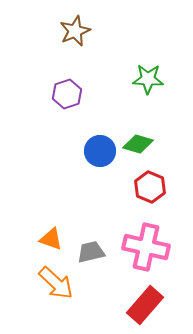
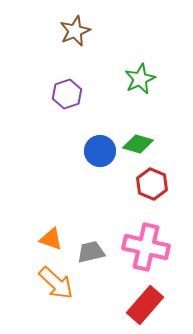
green star: moved 8 px left; rotated 28 degrees counterclockwise
red hexagon: moved 2 px right, 3 px up
